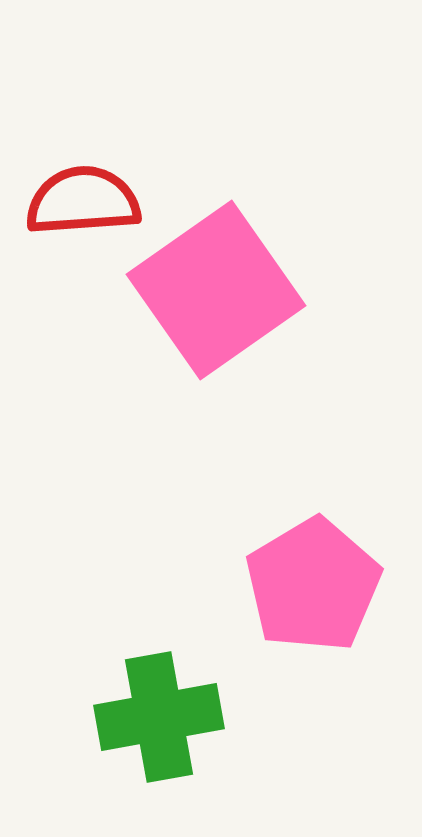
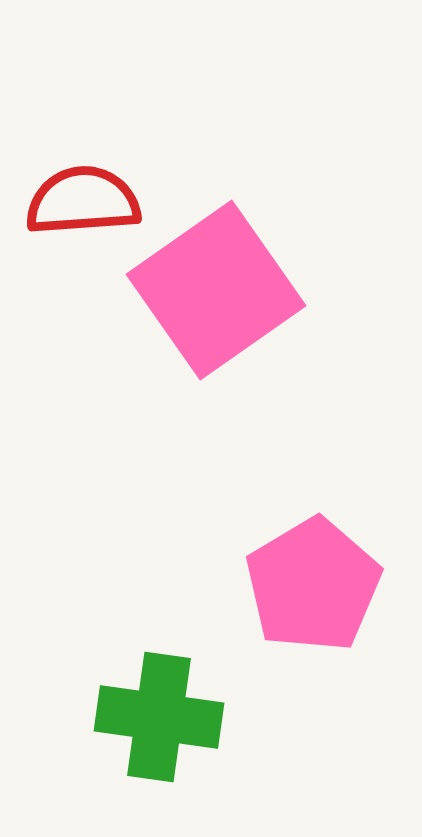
green cross: rotated 18 degrees clockwise
